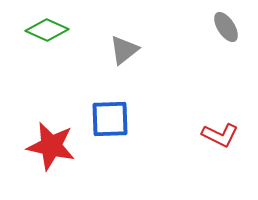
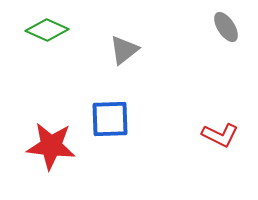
red star: rotated 6 degrees counterclockwise
